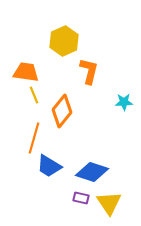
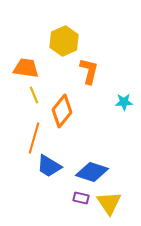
orange trapezoid: moved 4 px up
